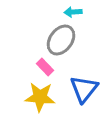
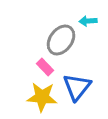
cyan arrow: moved 15 px right, 9 px down
blue triangle: moved 7 px left, 2 px up
yellow star: moved 2 px right
